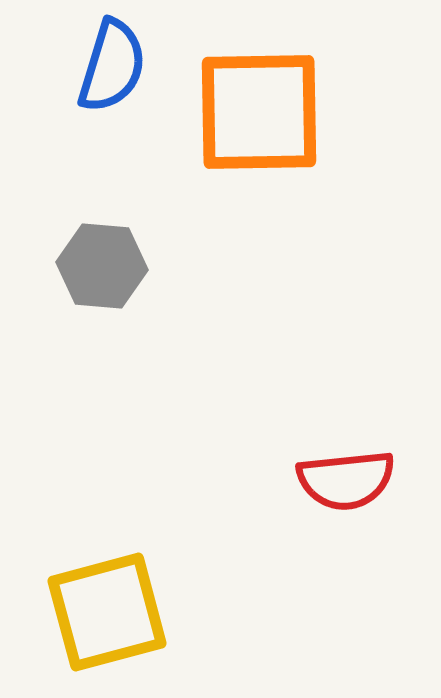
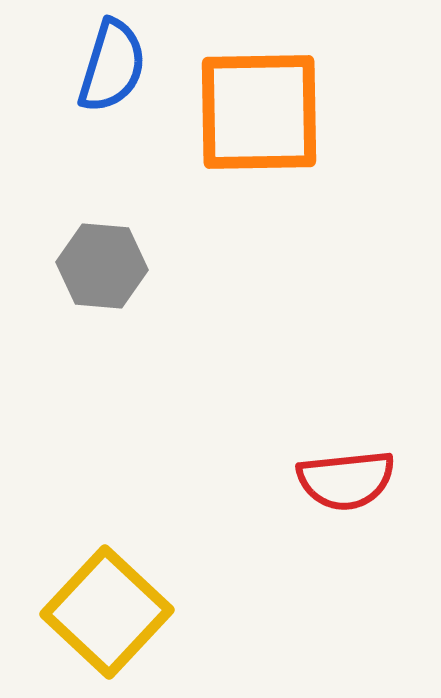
yellow square: rotated 32 degrees counterclockwise
